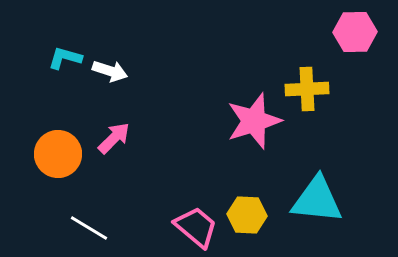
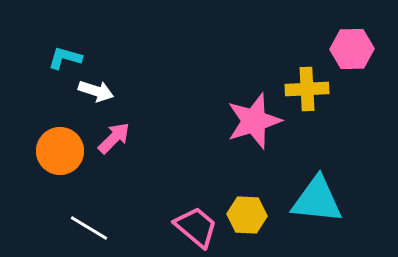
pink hexagon: moved 3 px left, 17 px down
white arrow: moved 14 px left, 20 px down
orange circle: moved 2 px right, 3 px up
